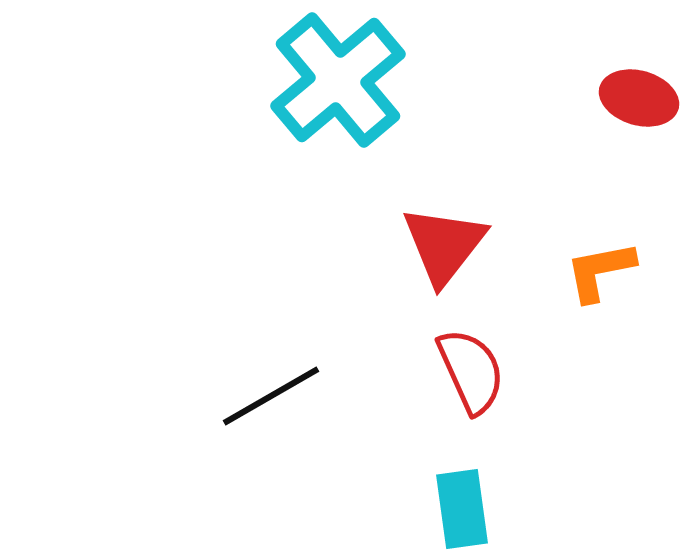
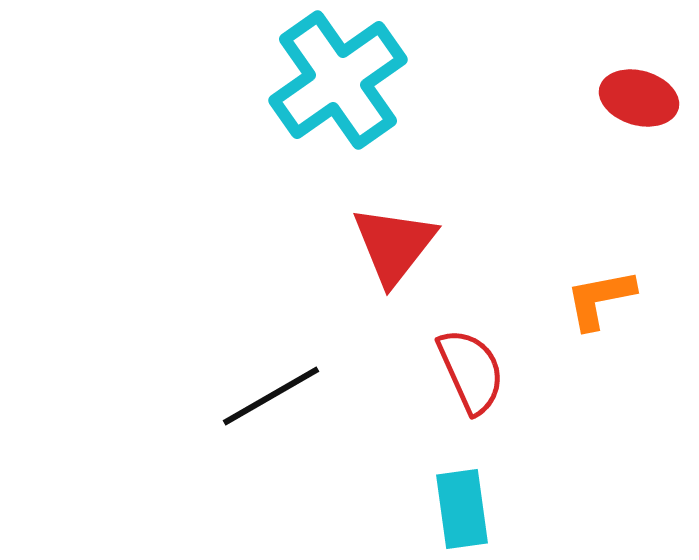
cyan cross: rotated 5 degrees clockwise
red triangle: moved 50 px left
orange L-shape: moved 28 px down
